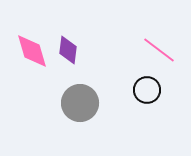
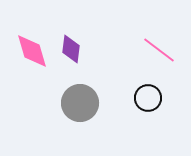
purple diamond: moved 3 px right, 1 px up
black circle: moved 1 px right, 8 px down
